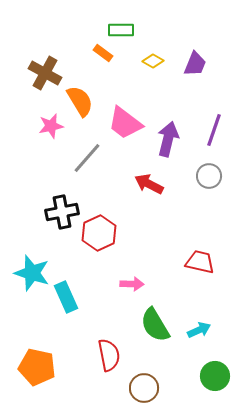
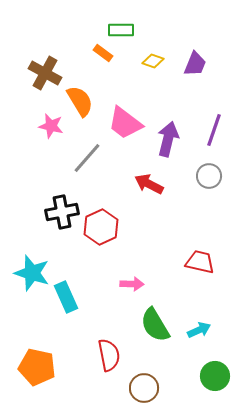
yellow diamond: rotated 10 degrees counterclockwise
pink star: rotated 25 degrees clockwise
red hexagon: moved 2 px right, 6 px up
